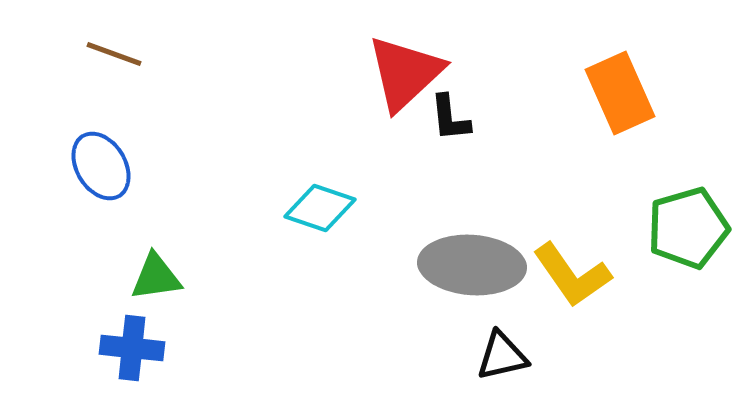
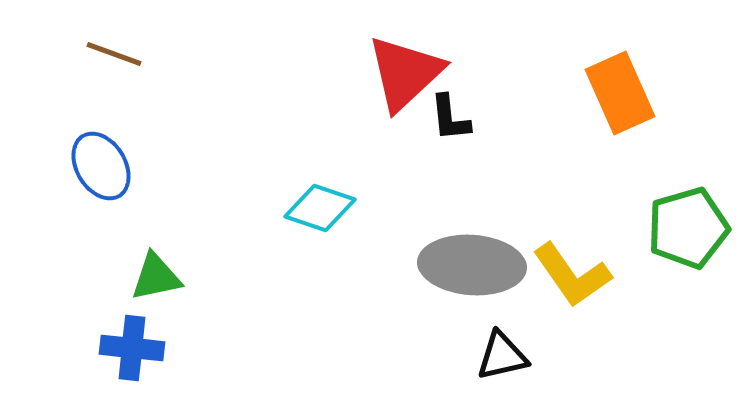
green triangle: rotated 4 degrees counterclockwise
